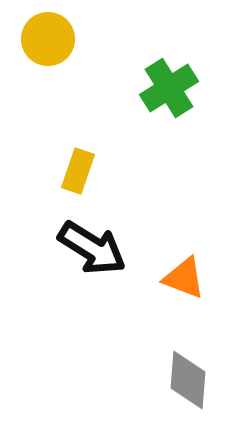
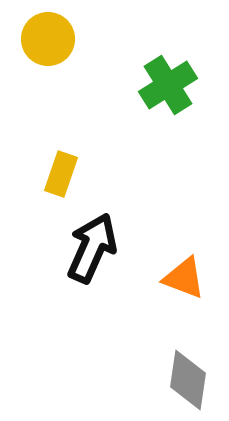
green cross: moved 1 px left, 3 px up
yellow rectangle: moved 17 px left, 3 px down
black arrow: rotated 98 degrees counterclockwise
gray diamond: rotated 4 degrees clockwise
